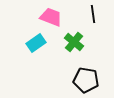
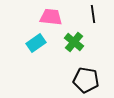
pink trapezoid: rotated 15 degrees counterclockwise
